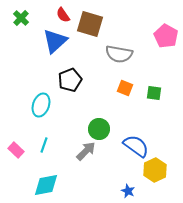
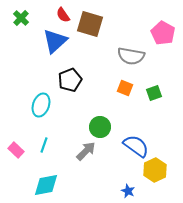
pink pentagon: moved 3 px left, 3 px up
gray semicircle: moved 12 px right, 2 px down
green square: rotated 28 degrees counterclockwise
green circle: moved 1 px right, 2 px up
